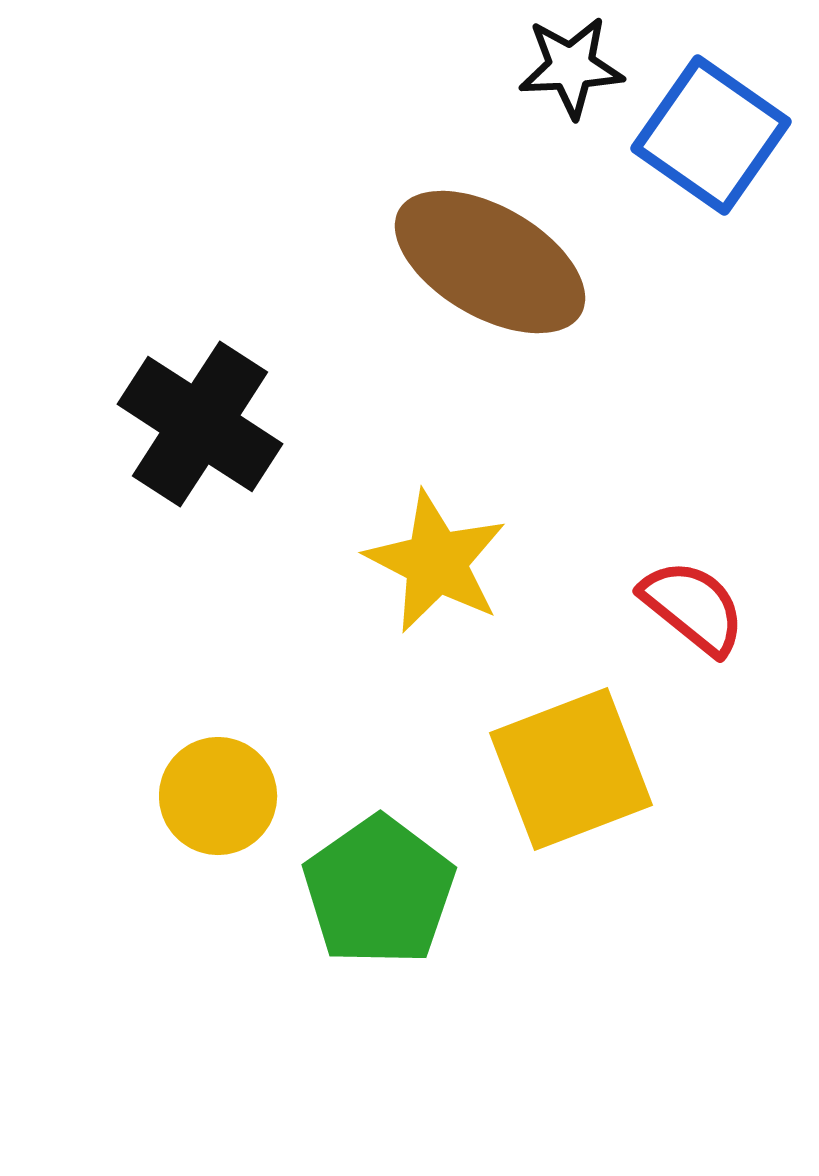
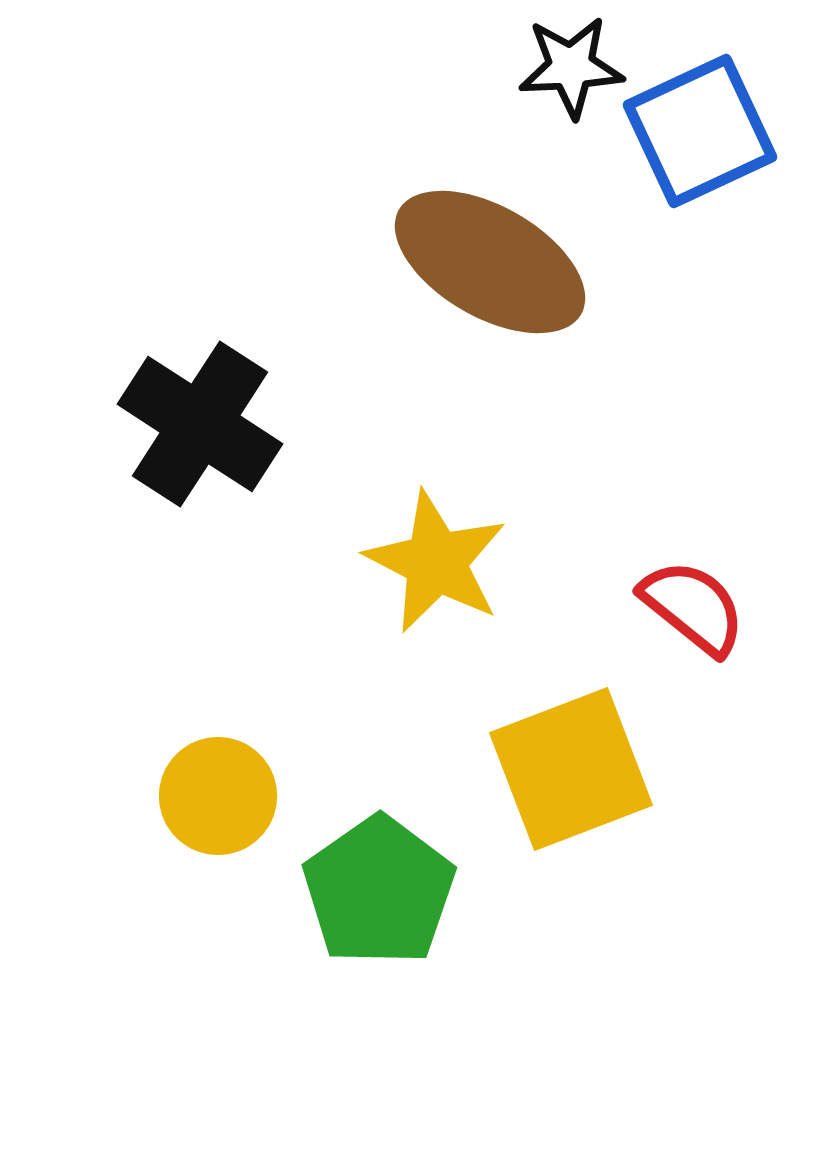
blue square: moved 11 px left, 4 px up; rotated 30 degrees clockwise
